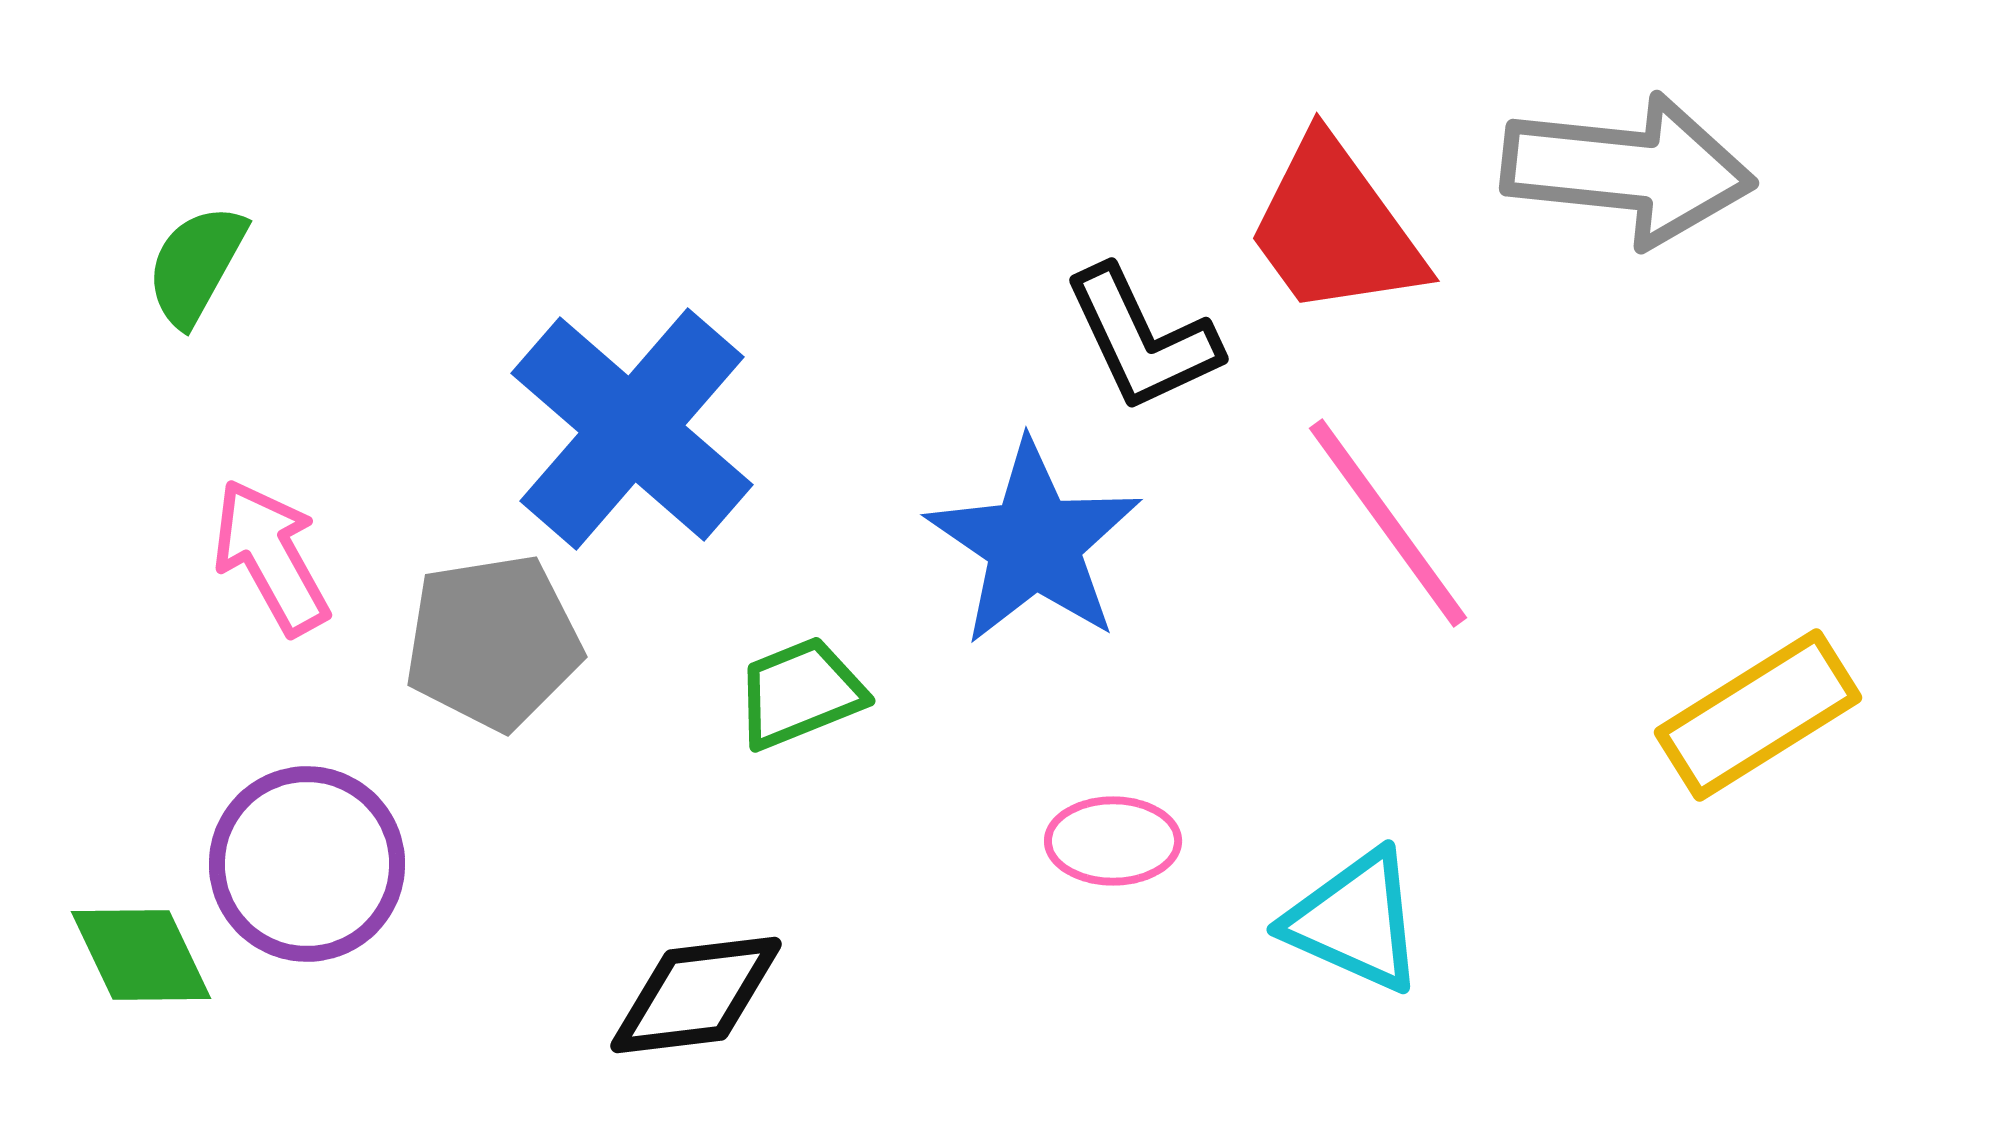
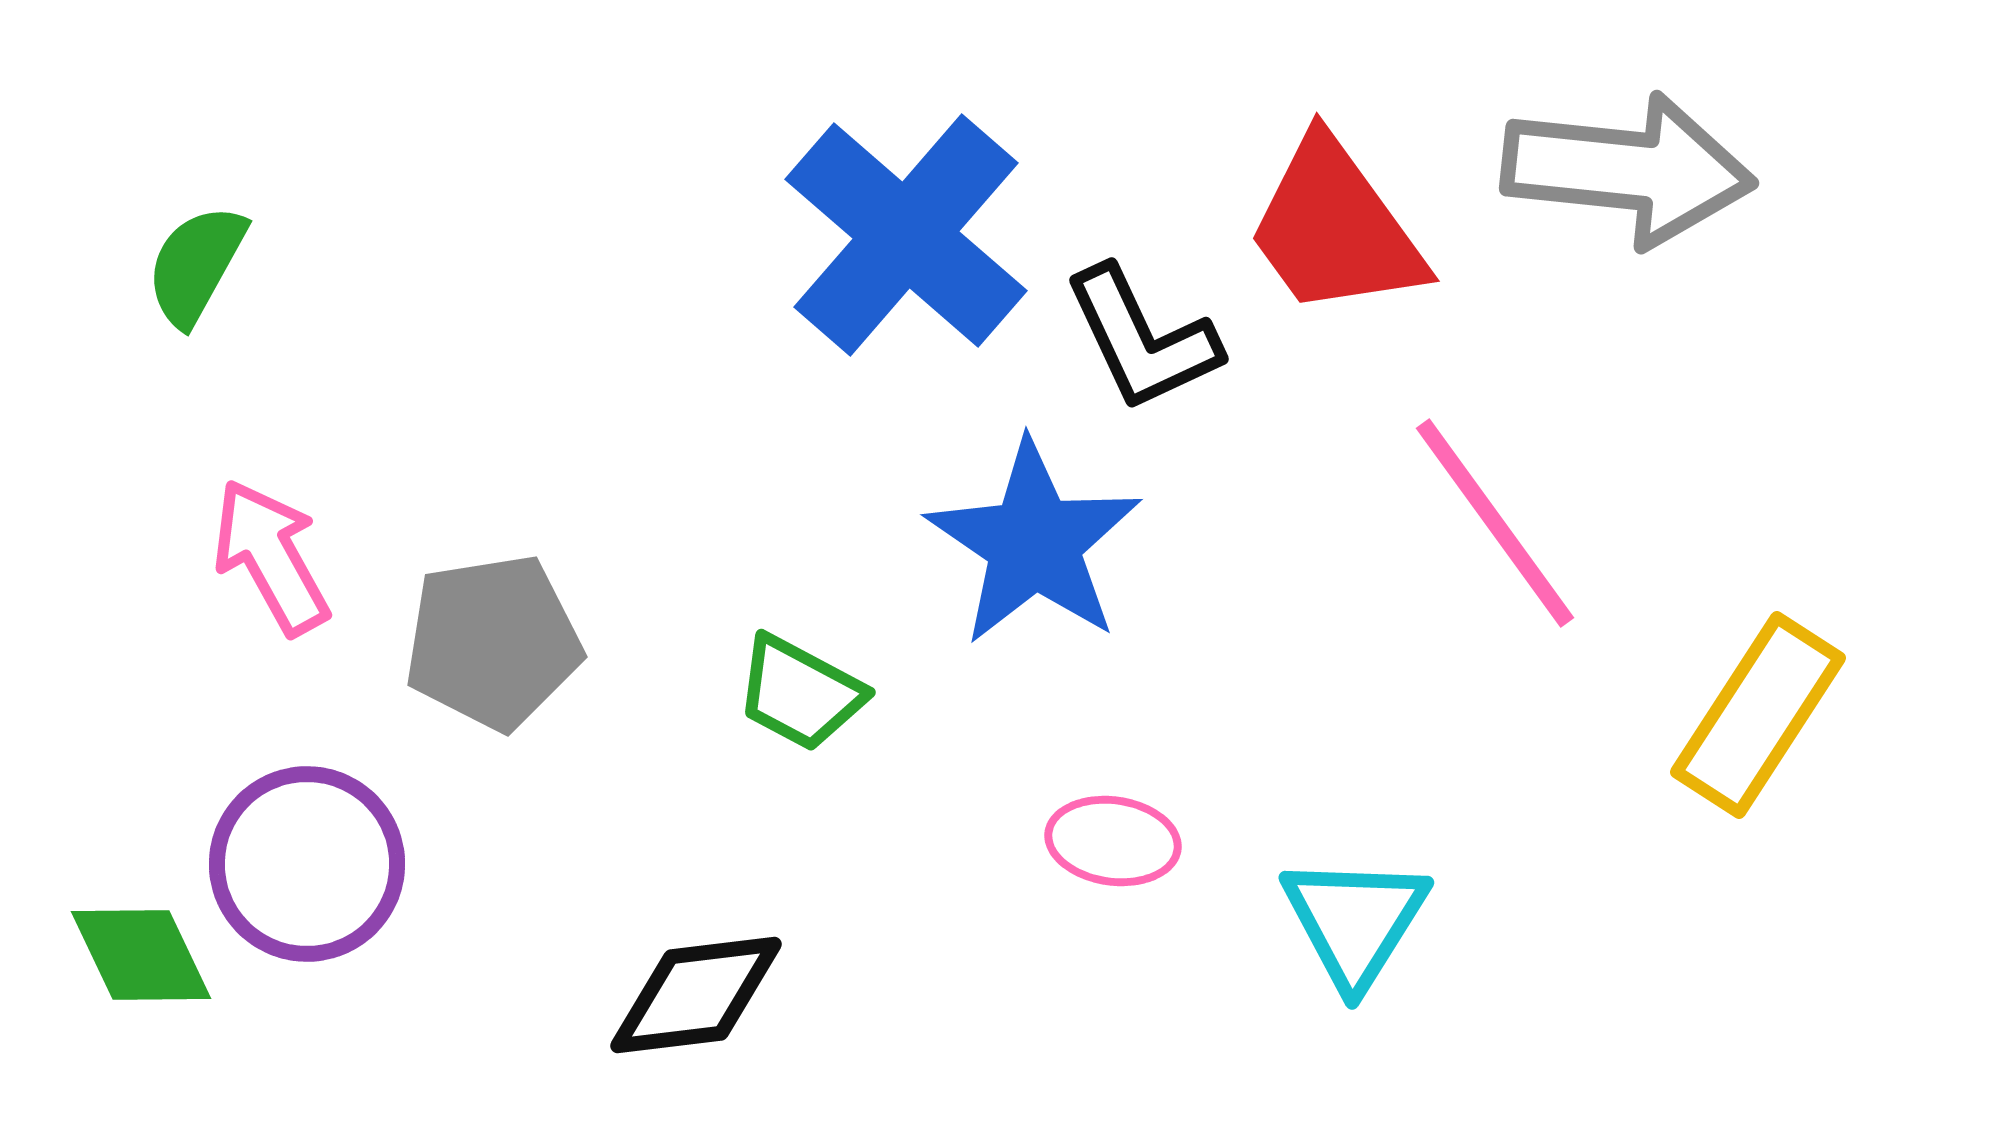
blue cross: moved 274 px right, 194 px up
pink line: moved 107 px right
green trapezoid: rotated 130 degrees counterclockwise
yellow rectangle: rotated 25 degrees counterclockwise
pink ellipse: rotated 8 degrees clockwise
cyan triangle: rotated 38 degrees clockwise
